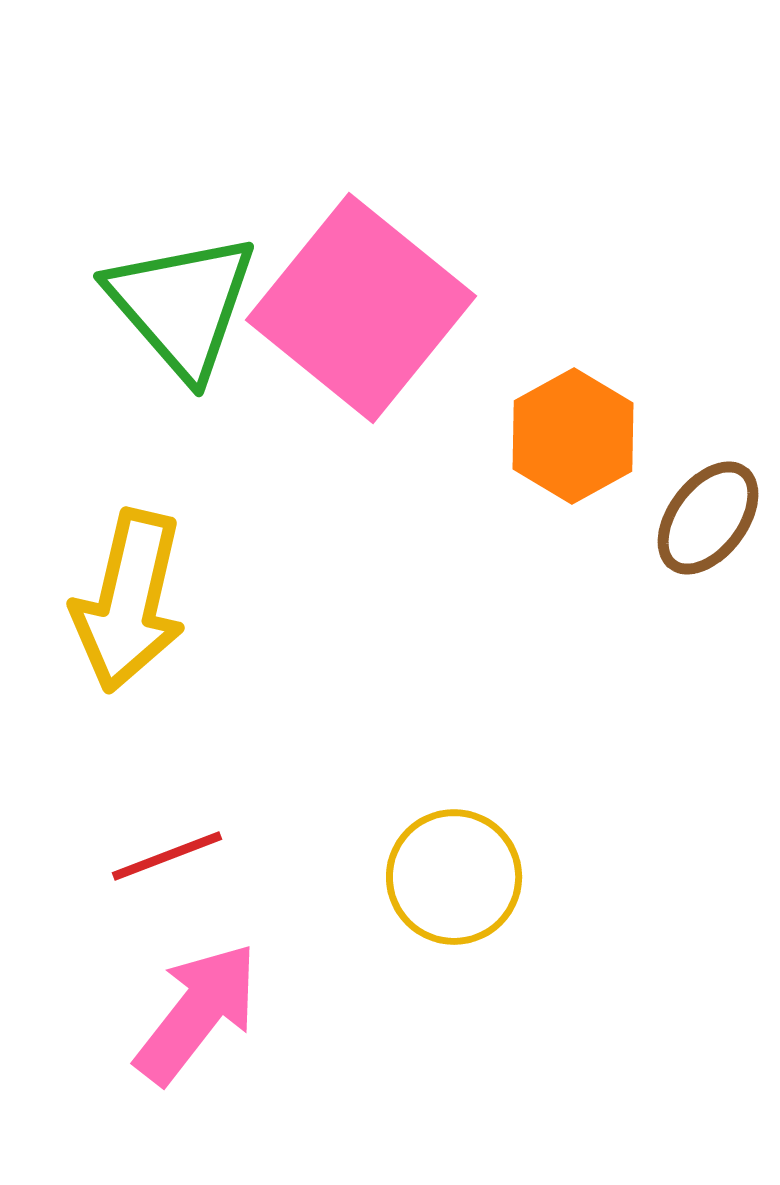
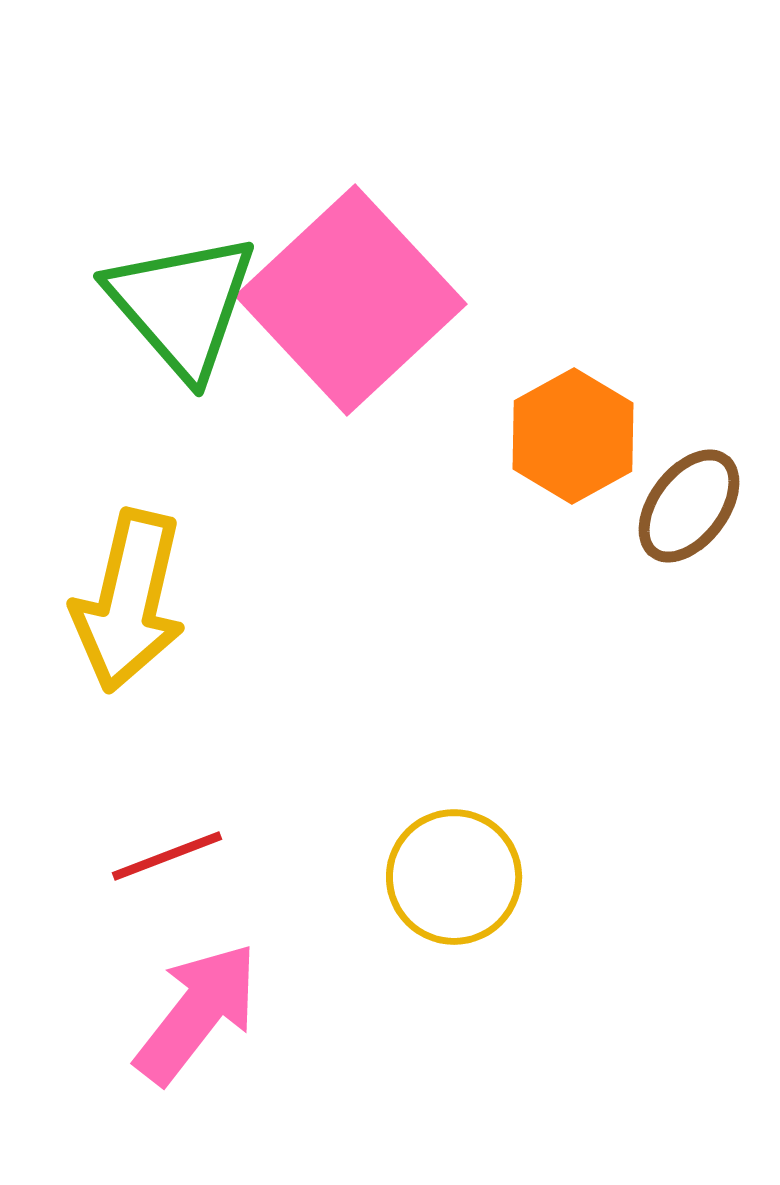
pink square: moved 10 px left, 8 px up; rotated 8 degrees clockwise
brown ellipse: moved 19 px left, 12 px up
